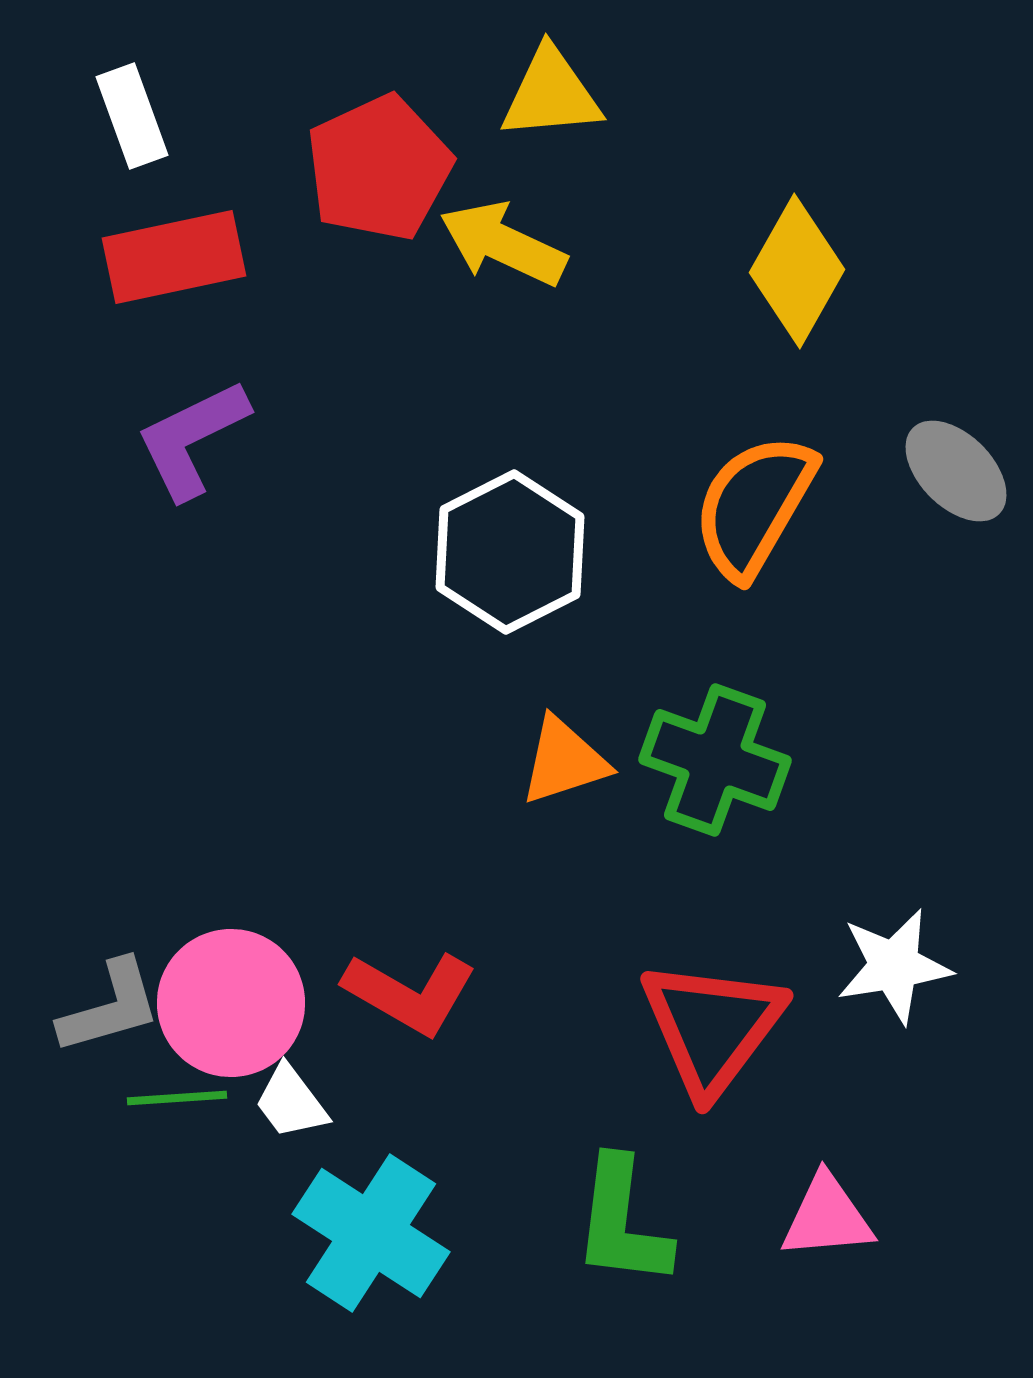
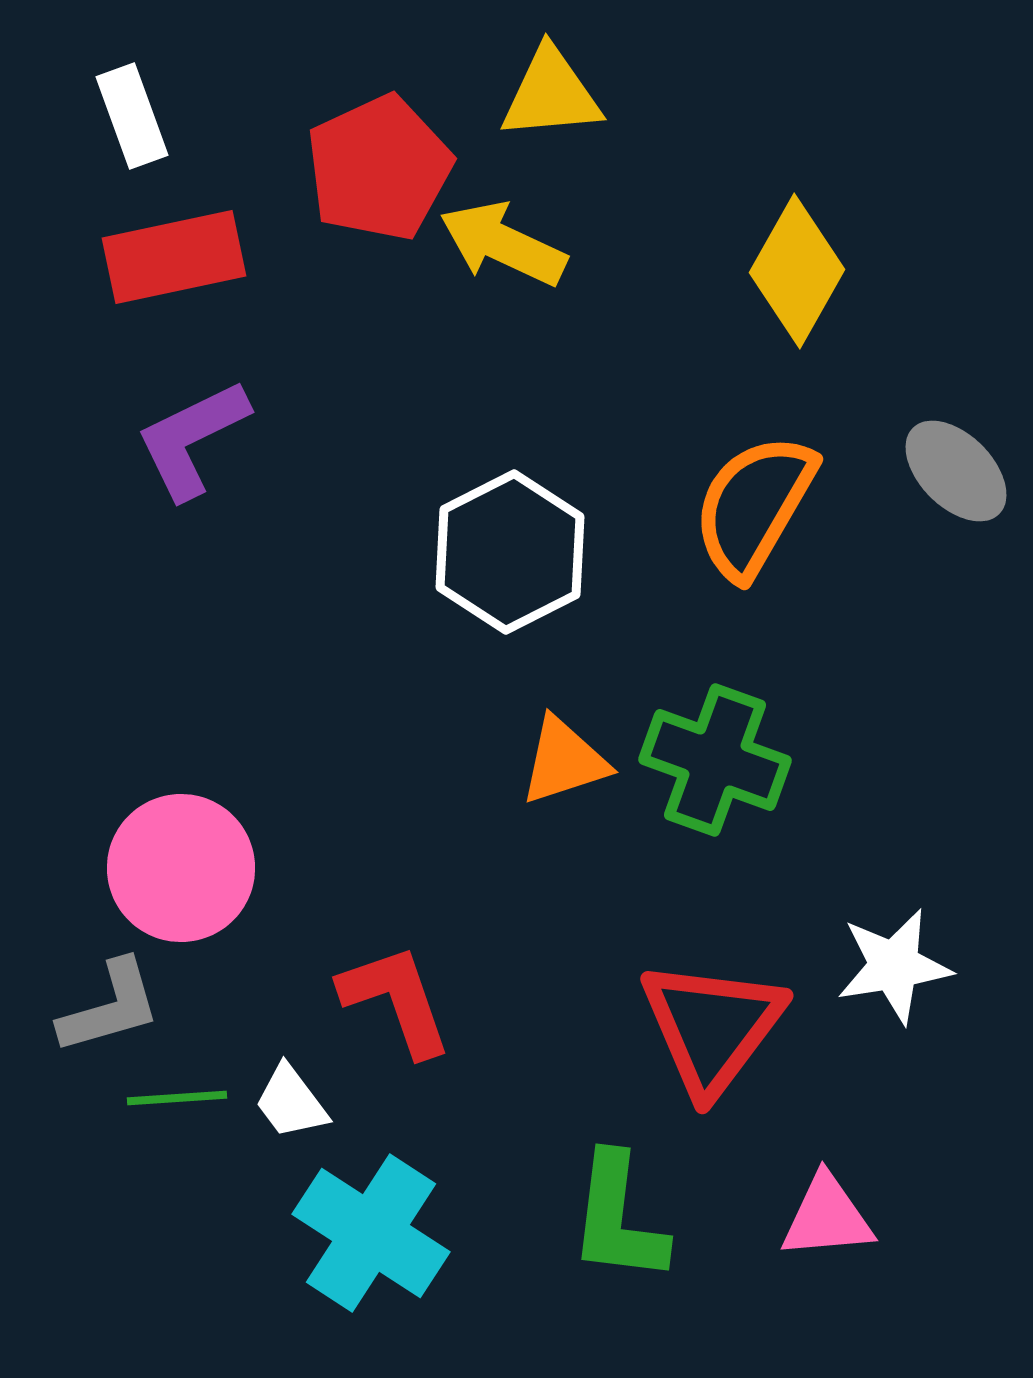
red L-shape: moved 14 px left, 7 px down; rotated 139 degrees counterclockwise
pink circle: moved 50 px left, 135 px up
green L-shape: moved 4 px left, 4 px up
